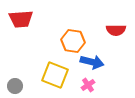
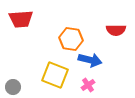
orange hexagon: moved 2 px left, 2 px up
blue arrow: moved 2 px left, 2 px up
gray circle: moved 2 px left, 1 px down
